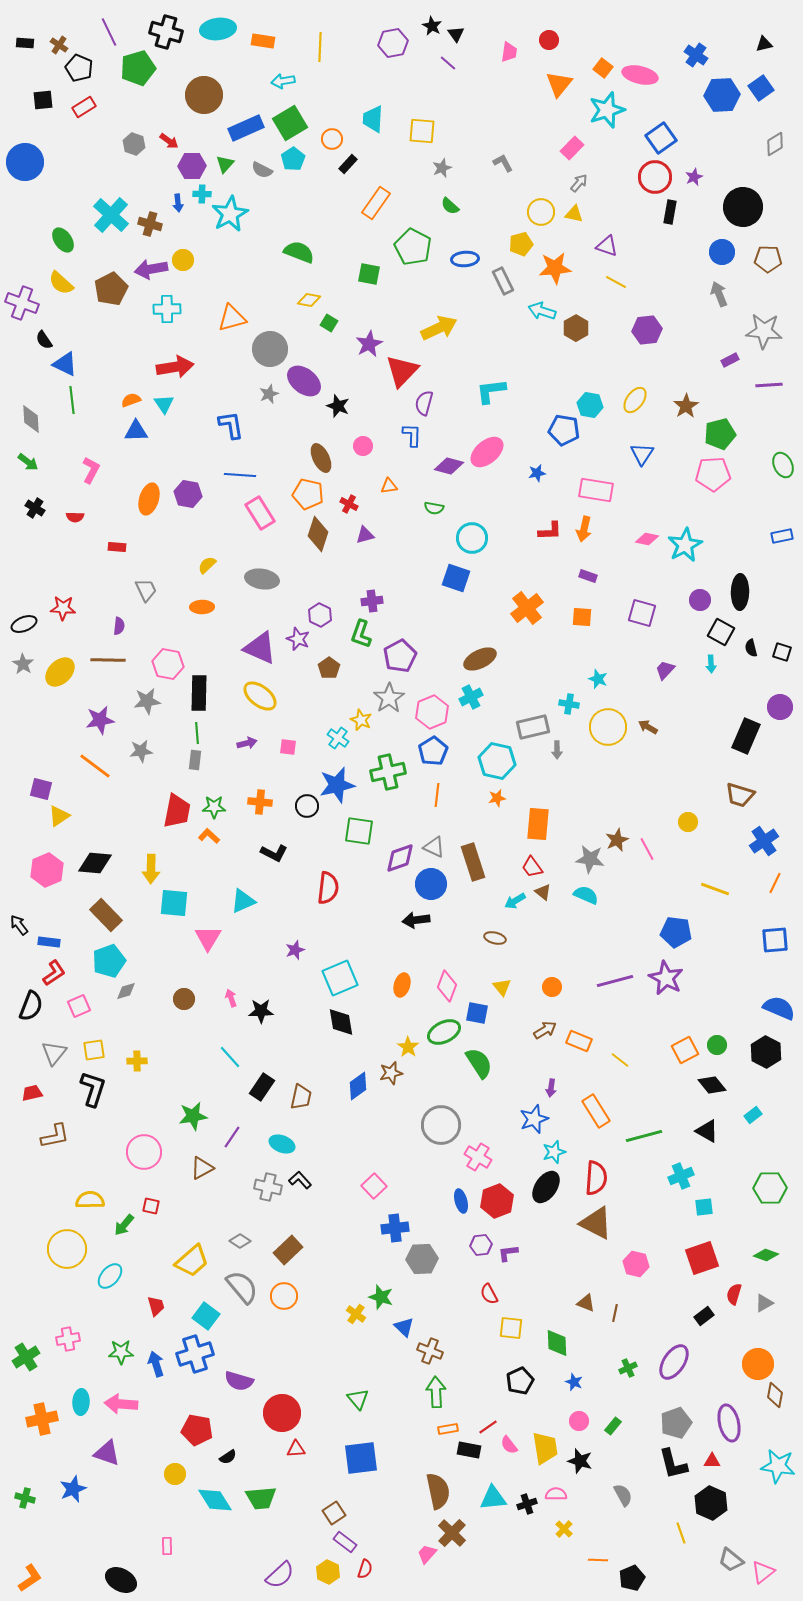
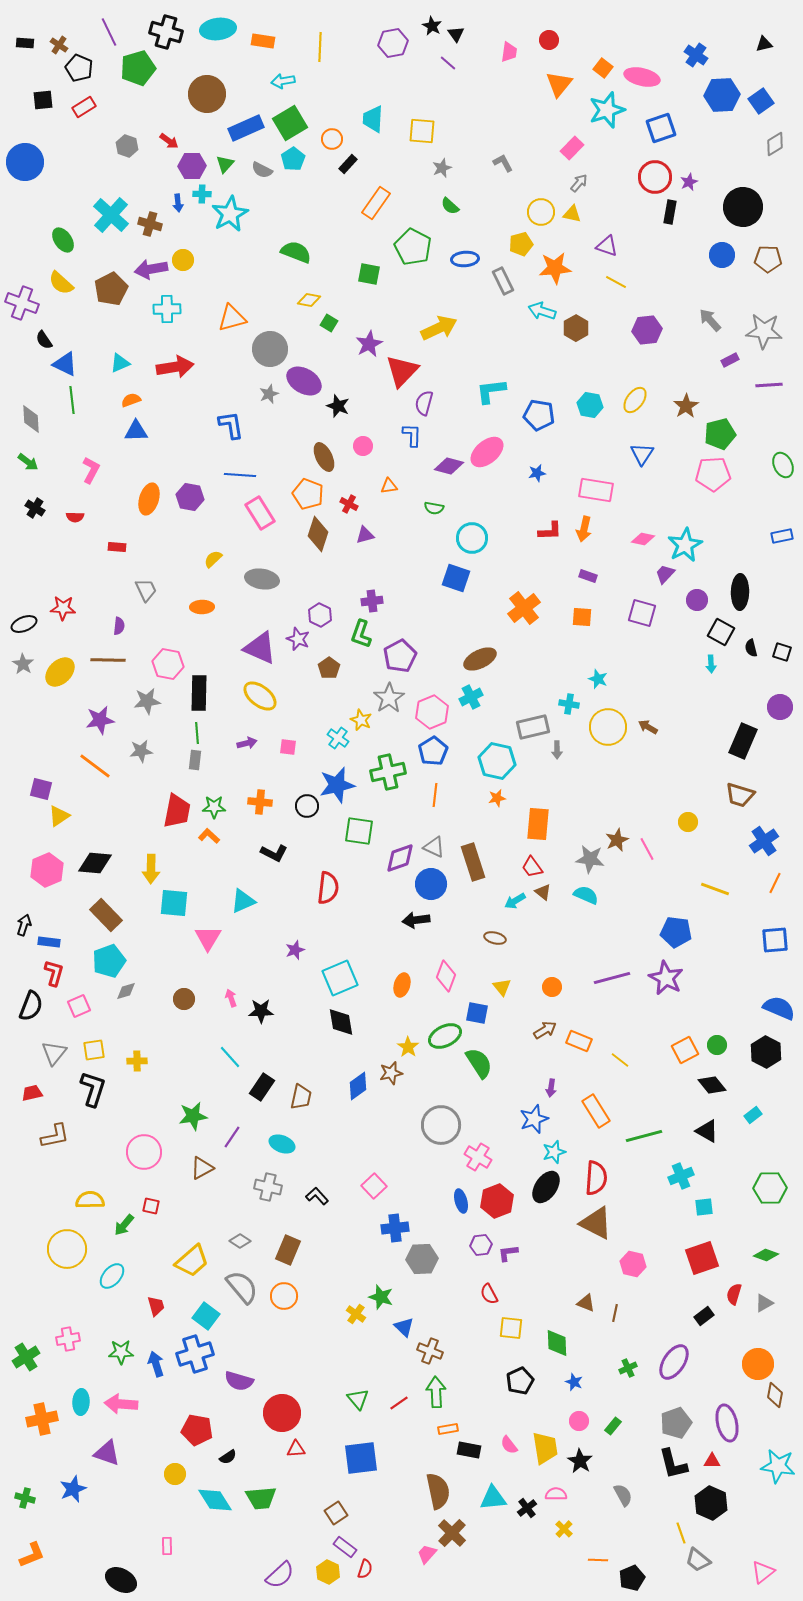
pink ellipse at (640, 75): moved 2 px right, 2 px down
blue square at (761, 88): moved 13 px down
brown circle at (204, 95): moved 3 px right, 1 px up
blue square at (661, 138): moved 10 px up; rotated 16 degrees clockwise
gray hexagon at (134, 144): moved 7 px left, 2 px down
purple star at (694, 177): moved 5 px left, 5 px down
yellow triangle at (574, 214): moved 2 px left
green semicircle at (299, 252): moved 3 px left
blue circle at (722, 252): moved 3 px down
gray arrow at (719, 294): moved 9 px left, 26 px down; rotated 20 degrees counterclockwise
purple ellipse at (304, 381): rotated 8 degrees counterclockwise
cyan triangle at (164, 404): moved 44 px left, 41 px up; rotated 40 degrees clockwise
blue pentagon at (564, 430): moved 25 px left, 15 px up
brown ellipse at (321, 458): moved 3 px right, 1 px up
purple hexagon at (188, 494): moved 2 px right, 3 px down
orange pentagon at (308, 494): rotated 8 degrees clockwise
pink diamond at (647, 539): moved 4 px left
yellow semicircle at (207, 565): moved 6 px right, 6 px up
purple circle at (700, 600): moved 3 px left
orange cross at (527, 608): moved 3 px left
purple trapezoid at (665, 670): moved 96 px up
black rectangle at (746, 736): moved 3 px left, 5 px down
orange line at (437, 795): moved 2 px left
black arrow at (19, 925): moved 5 px right; rotated 55 degrees clockwise
red L-shape at (54, 973): rotated 40 degrees counterclockwise
purple line at (615, 981): moved 3 px left, 3 px up
pink diamond at (447, 986): moved 1 px left, 10 px up
green ellipse at (444, 1032): moved 1 px right, 4 px down
black L-shape at (300, 1180): moved 17 px right, 16 px down
brown rectangle at (288, 1250): rotated 24 degrees counterclockwise
pink hexagon at (636, 1264): moved 3 px left
cyan ellipse at (110, 1276): moved 2 px right
purple ellipse at (729, 1423): moved 2 px left
red line at (488, 1427): moved 89 px left, 24 px up
black star at (580, 1461): rotated 15 degrees clockwise
black cross at (527, 1504): moved 4 px down; rotated 18 degrees counterclockwise
brown square at (334, 1513): moved 2 px right
purple rectangle at (345, 1542): moved 5 px down
gray trapezoid at (731, 1560): moved 33 px left
orange L-shape at (30, 1578): moved 2 px right, 23 px up; rotated 12 degrees clockwise
